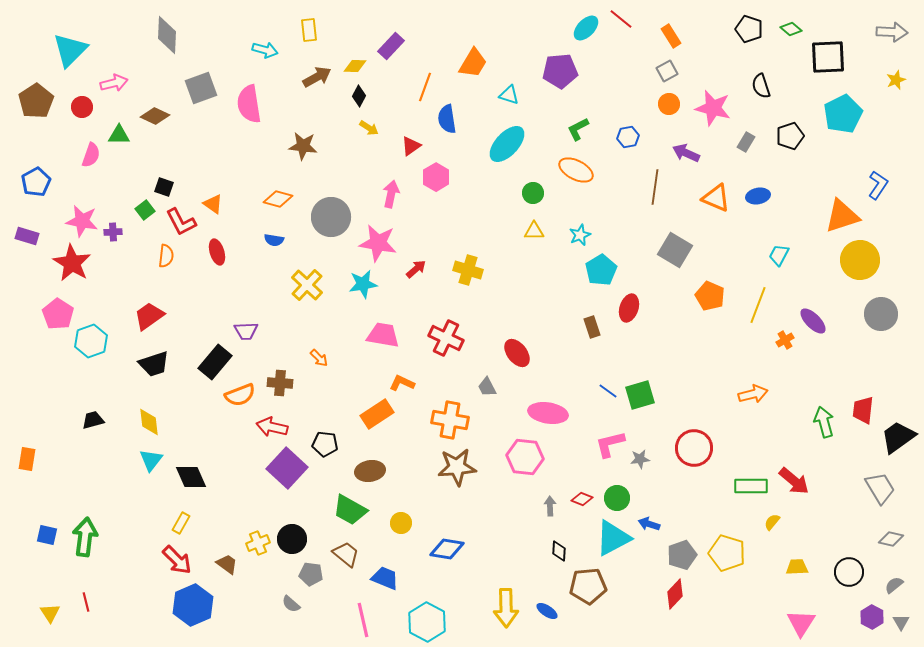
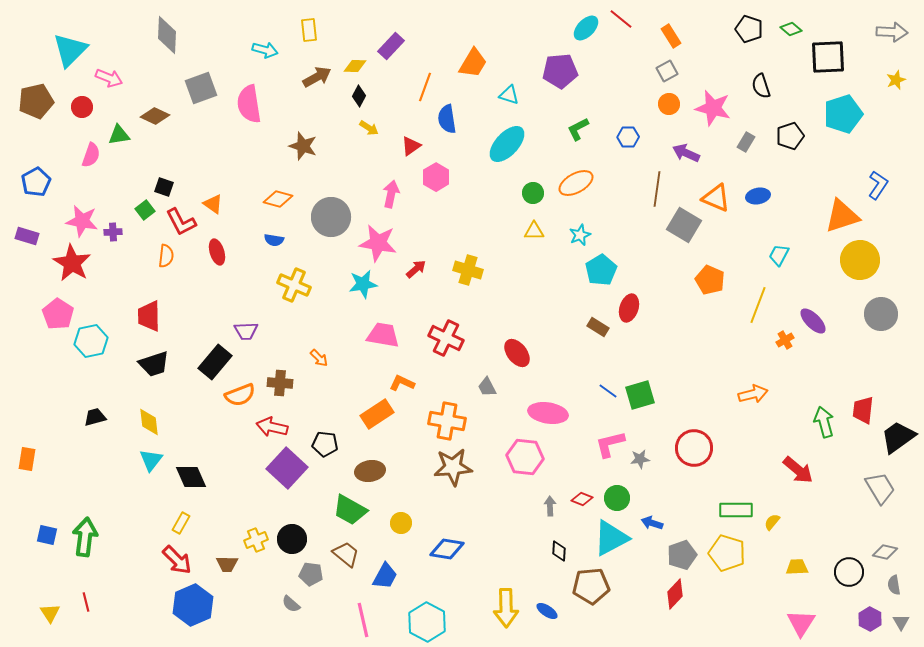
pink arrow at (114, 83): moved 5 px left, 5 px up; rotated 36 degrees clockwise
brown pentagon at (36, 101): rotated 20 degrees clockwise
cyan pentagon at (843, 114): rotated 9 degrees clockwise
green triangle at (119, 135): rotated 10 degrees counterclockwise
blue hexagon at (628, 137): rotated 10 degrees clockwise
brown star at (303, 146): rotated 12 degrees clockwise
orange ellipse at (576, 170): moved 13 px down; rotated 56 degrees counterclockwise
brown line at (655, 187): moved 2 px right, 2 px down
gray square at (675, 250): moved 9 px right, 25 px up
yellow cross at (307, 285): moved 13 px left; rotated 20 degrees counterclockwise
orange pentagon at (710, 296): moved 16 px up
red trapezoid at (149, 316): rotated 56 degrees counterclockwise
brown rectangle at (592, 327): moved 6 px right; rotated 40 degrees counterclockwise
cyan hexagon at (91, 341): rotated 8 degrees clockwise
black trapezoid at (93, 420): moved 2 px right, 3 px up
orange cross at (450, 420): moved 3 px left, 1 px down
brown star at (457, 467): moved 4 px left
red arrow at (794, 481): moved 4 px right, 11 px up
green rectangle at (751, 486): moved 15 px left, 24 px down
blue arrow at (649, 524): moved 3 px right, 1 px up
cyan triangle at (613, 538): moved 2 px left
gray diamond at (891, 539): moved 6 px left, 13 px down
yellow cross at (258, 543): moved 2 px left, 3 px up
brown trapezoid at (227, 564): rotated 145 degrees clockwise
blue trapezoid at (385, 578): moved 2 px up; rotated 96 degrees clockwise
gray semicircle at (894, 585): rotated 60 degrees counterclockwise
brown pentagon at (588, 586): moved 3 px right
purple hexagon at (872, 617): moved 2 px left, 2 px down
